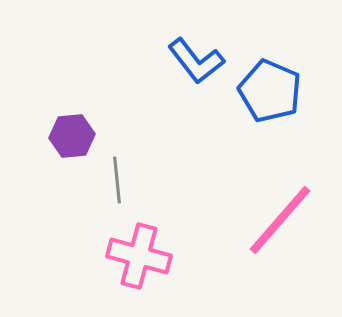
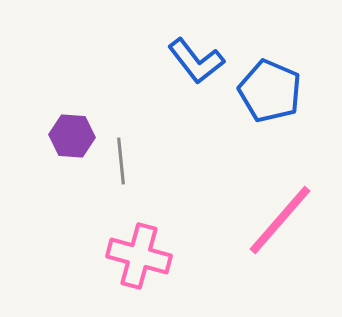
purple hexagon: rotated 9 degrees clockwise
gray line: moved 4 px right, 19 px up
